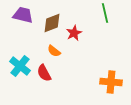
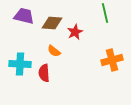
purple trapezoid: moved 1 px right, 1 px down
brown diamond: rotated 25 degrees clockwise
red star: moved 1 px right, 1 px up
cyan cross: moved 2 px up; rotated 35 degrees counterclockwise
red semicircle: rotated 24 degrees clockwise
orange cross: moved 1 px right, 22 px up; rotated 20 degrees counterclockwise
